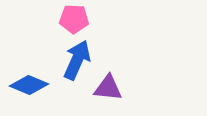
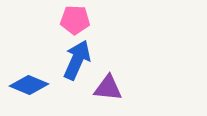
pink pentagon: moved 1 px right, 1 px down
